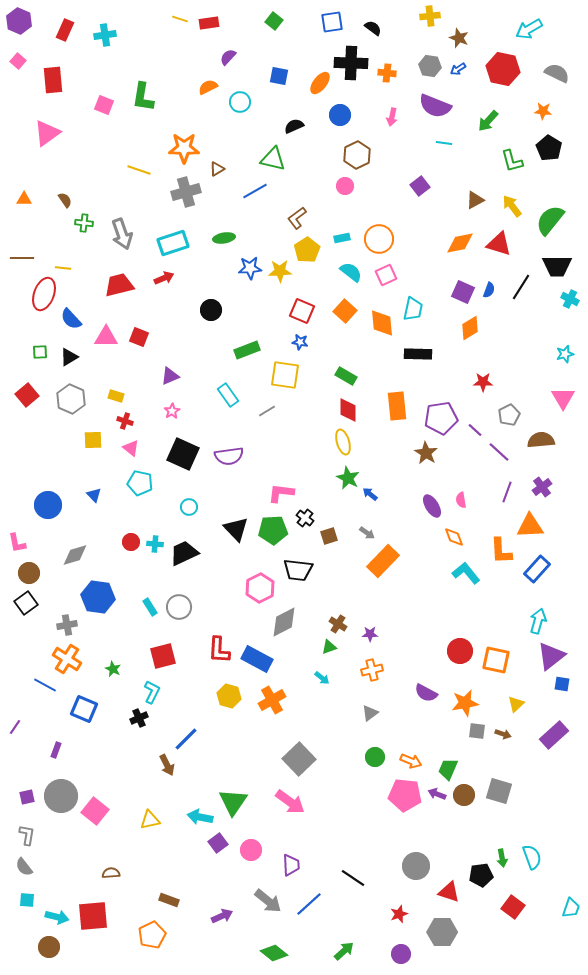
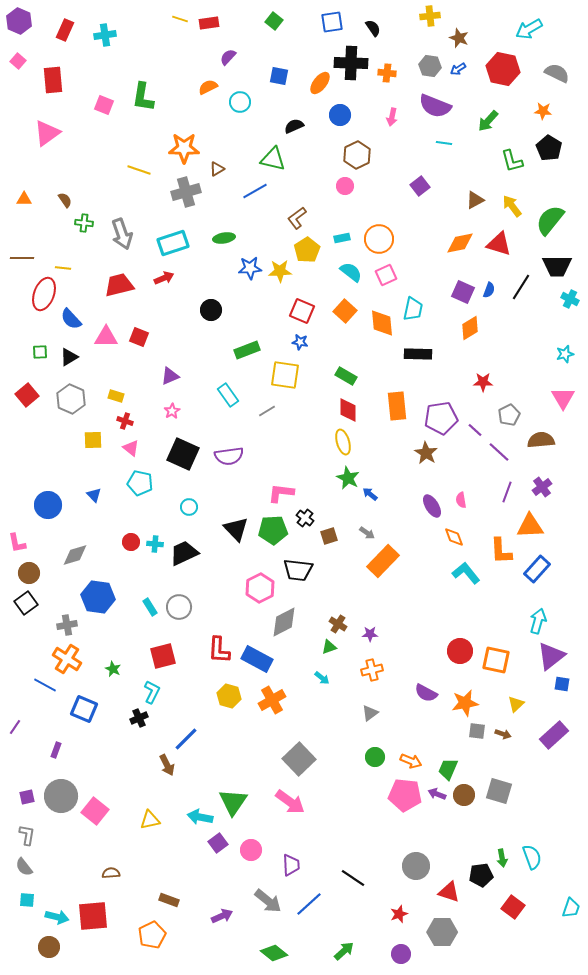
black semicircle at (373, 28): rotated 18 degrees clockwise
